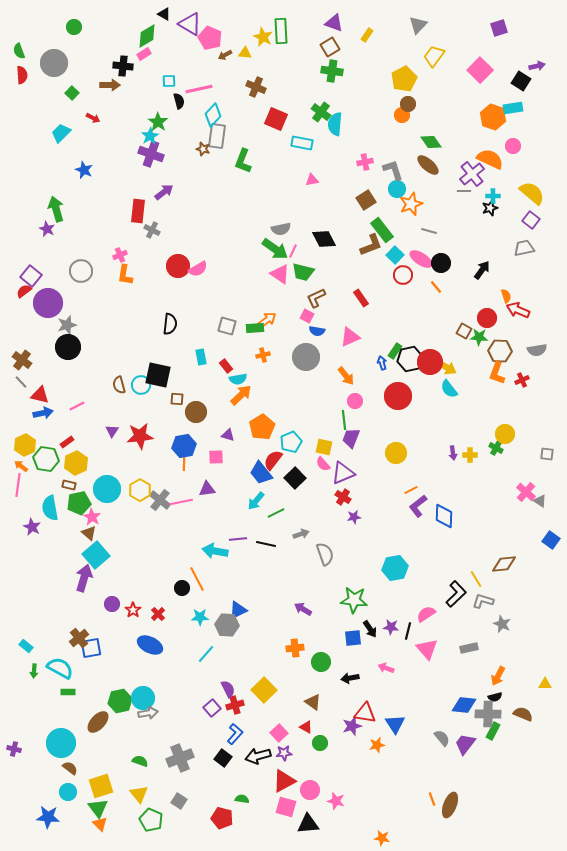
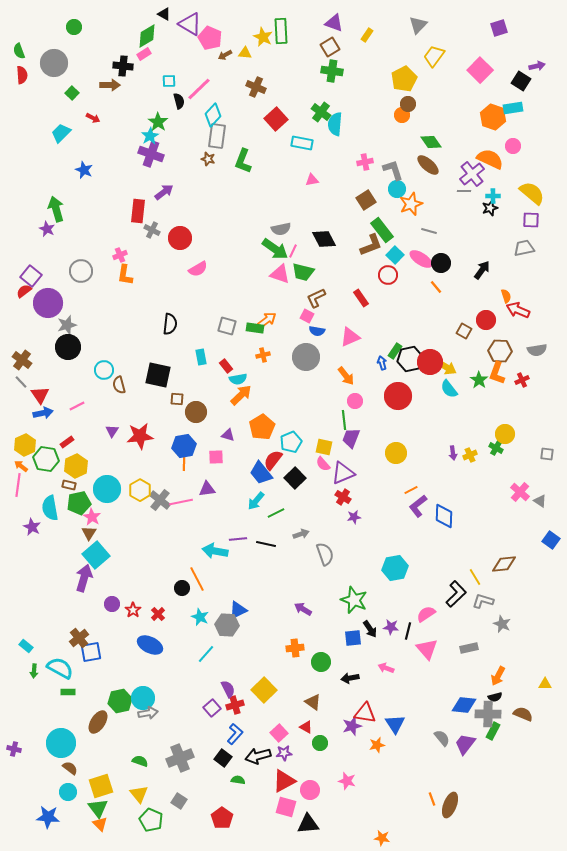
pink line at (199, 89): rotated 32 degrees counterclockwise
red square at (276, 119): rotated 25 degrees clockwise
brown star at (203, 149): moved 5 px right, 10 px down
purple square at (531, 220): rotated 36 degrees counterclockwise
red circle at (178, 266): moved 2 px right, 28 px up
pink triangle at (280, 274): rotated 15 degrees counterclockwise
red circle at (403, 275): moved 15 px left
red circle at (487, 318): moved 1 px left, 2 px down
green rectangle at (255, 328): rotated 12 degrees clockwise
green star at (479, 337): moved 43 px down; rotated 30 degrees clockwise
cyan circle at (141, 385): moved 37 px left, 15 px up
red triangle at (40, 395): rotated 42 degrees clockwise
yellow cross at (470, 455): rotated 24 degrees counterclockwise
yellow hexagon at (76, 463): moved 3 px down
pink cross at (526, 492): moved 6 px left
brown triangle at (89, 533): rotated 21 degrees clockwise
yellow line at (476, 579): moved 1 px left, 2 px up
green star at (354, 600): rotated 16 degrees clockwise
cyan star at (200, 617): rotated 24 degrees clockwise
blue square at (91, 648): moved 4 px down
brown ellipse at (98, 722): rotated 10 degrees counterclockwise
green semicircle at (242, 799): moved 4 px left, 19 px up
pink star at (336, 801): moved 11 px right, 20 px up
red pentagon at (222, 818): rotated 20 degrees clockwise
